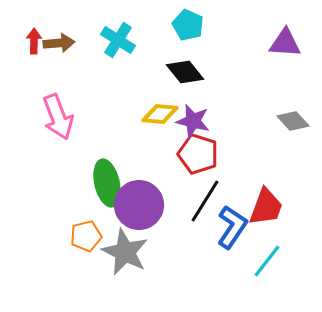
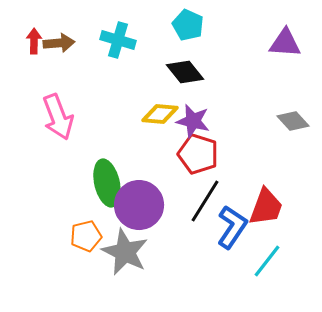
cyan cross: rotated 16 degrees counterclockwise
